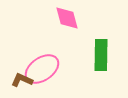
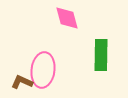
pink ellipse: moved 1 px right, 1 px down; rotated 48 degrees counterclockwise
brown L-shape: moved 2 px down
